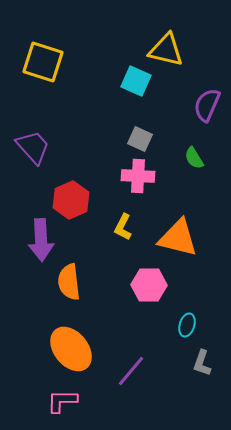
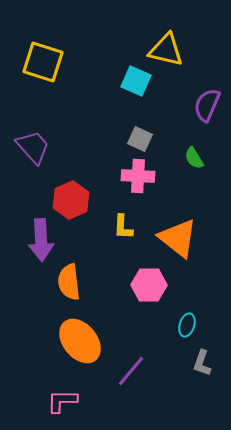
yellow L-shape: rotated 24 degrees counterclockwise
orange triangle: rotated 24 degrees clockwise
orange ellipse: moved 9 px right, 8 px up
